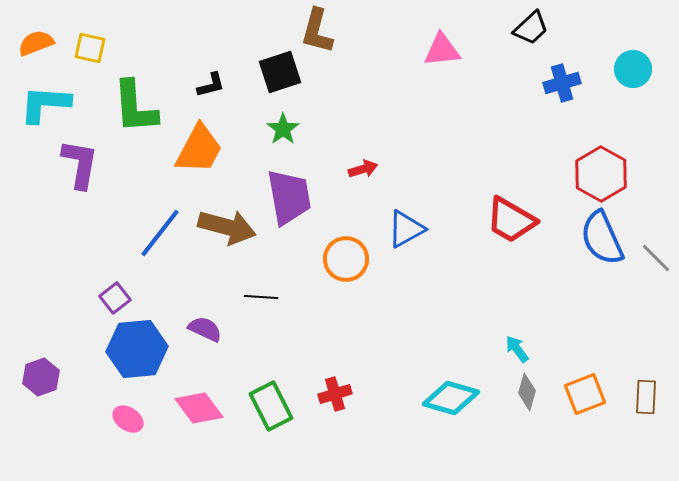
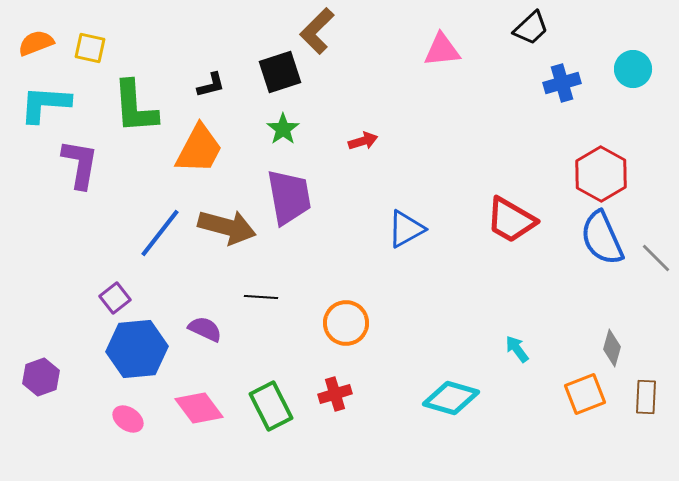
brown L-shape: rotated 30 degrees clockwise
red arrow: moved 28 px up
orange circle: moved 64 px down
gray diamond: moved 85 px right, 44 px up
